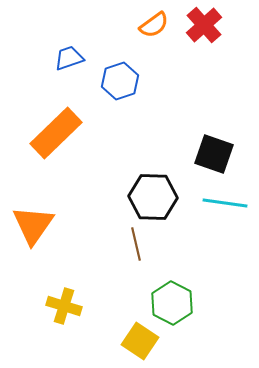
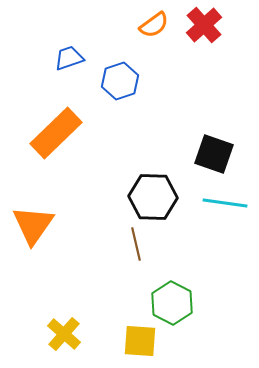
yellow cross: moved 28 px down; rotated 24 degrees clockwise
yellow square: rotated 30 degrees counterclockwise
